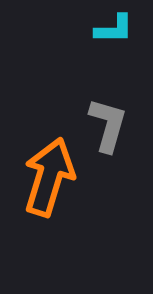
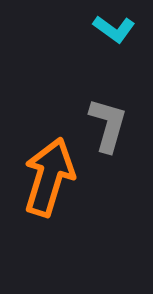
cyan L-shape: rotated 36 degrees clockwise
